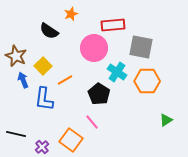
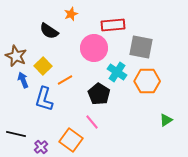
blue L-shape: rotated 10 degrees clockwise
purple cross: moved 1 px left
